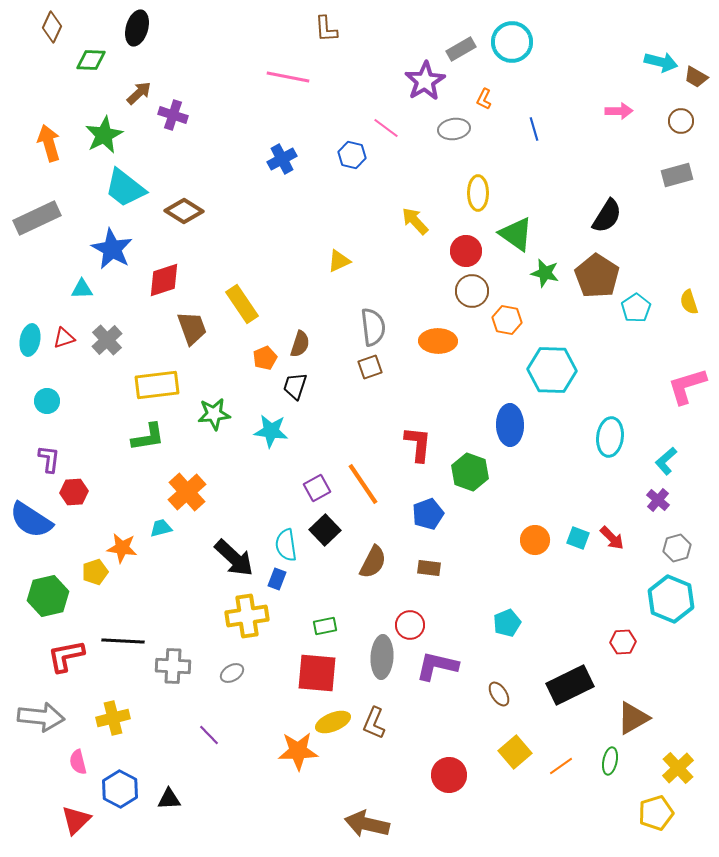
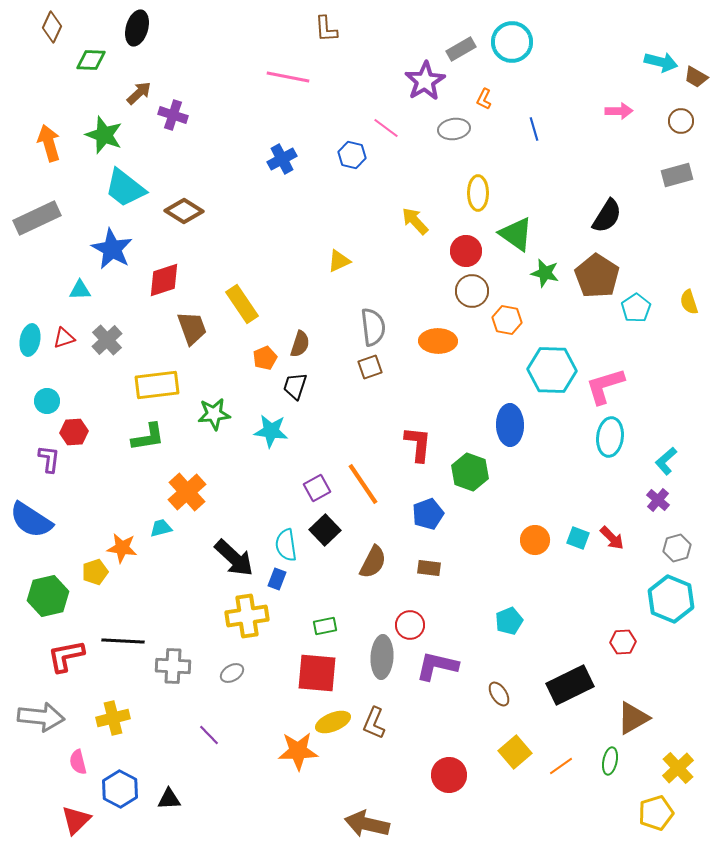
green star at (104, 135): rotated 24 degrees counterclockwise
cyan triangle at (82, 289): moved 2 px left, 1 px down
pink L-shape at (687, 386): moved 82 px left
red hexagon at (74, 492): moved 60 px up
cyan pentagon at (507, 623): moved 2 px right, 2 px up
